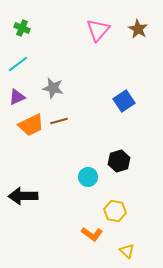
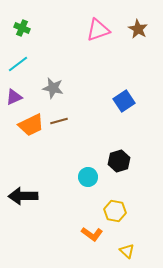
pink triangle: rotated 30 degrees clockwise
purple triangle: moved 3 px left
